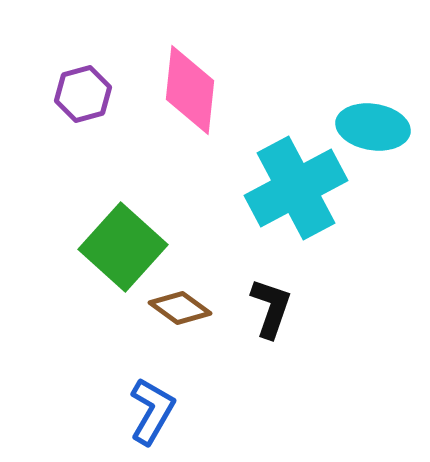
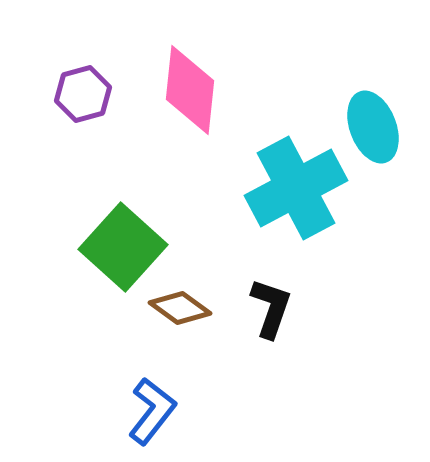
cyan ellipse: rotated 60 degrees clockwise
blue L-shape: rotated 8 degrees clockwise
